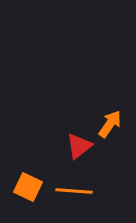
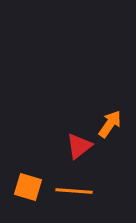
orange square: rotated 8 degrees counterclockwise
